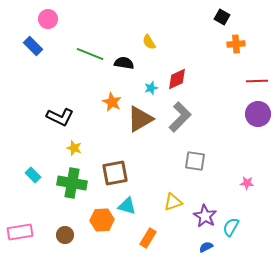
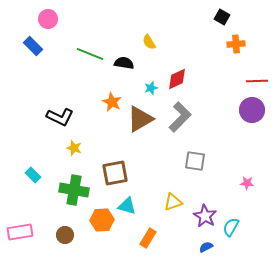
purple circle: moved 6 px left, 4 px up
green cross: moved 2 px right, 7 px down
